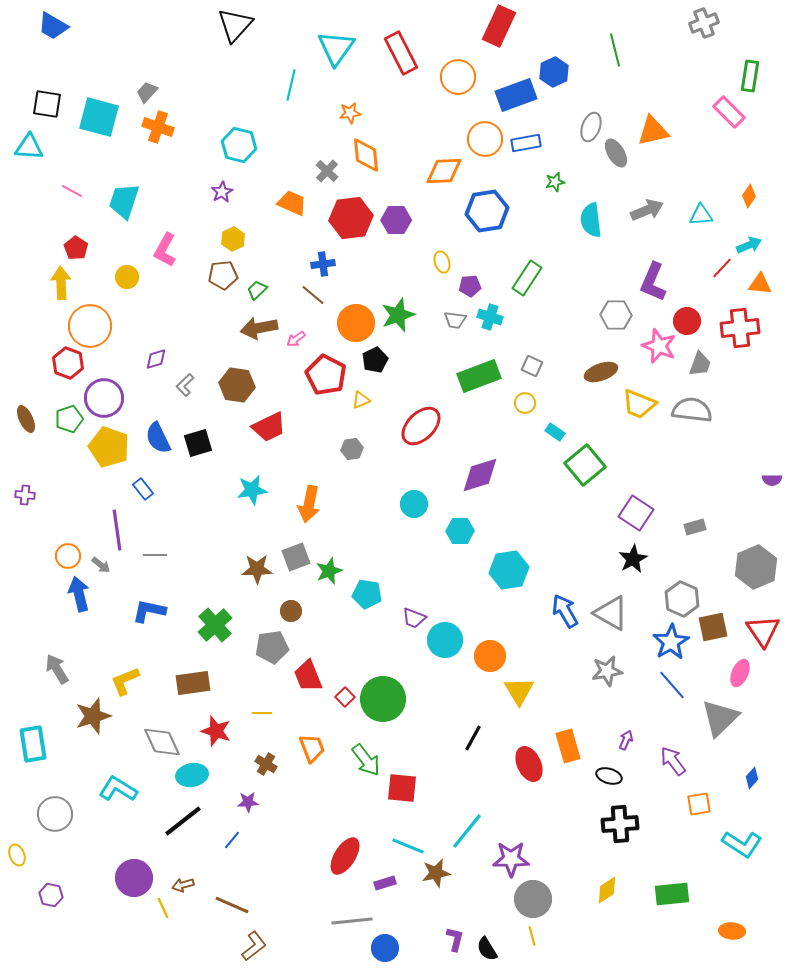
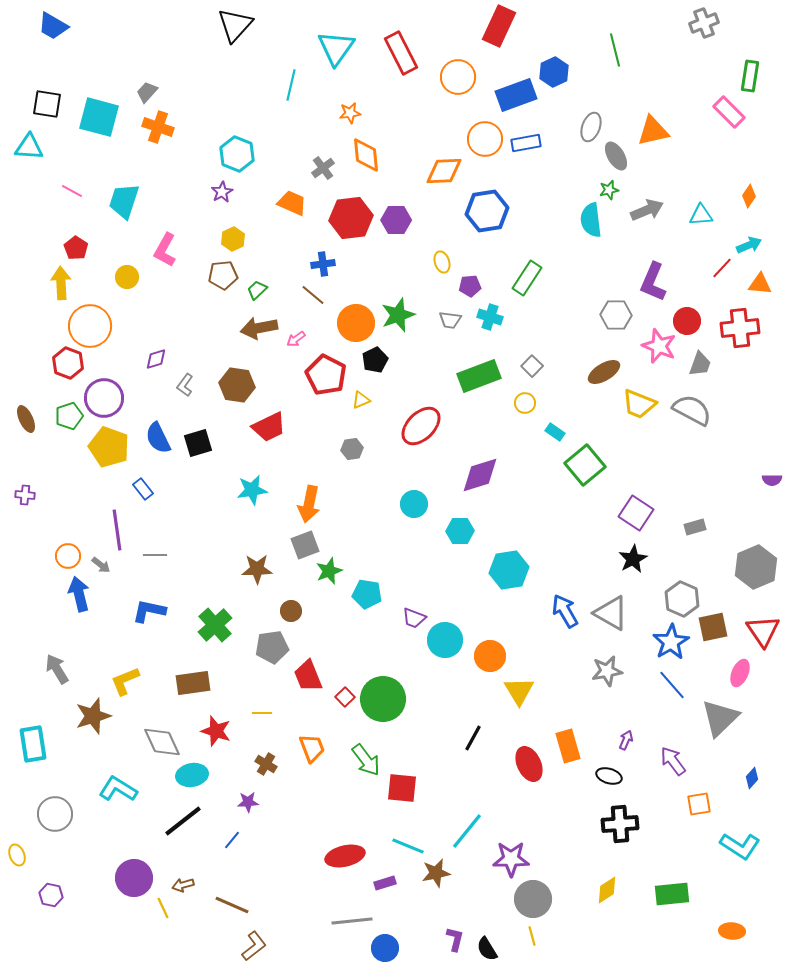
cyan hexagon at (239, 145): moved 2 px left, 9 px down; rotated 8 degrees clockwise
gray ellipse at (616, 153): moved 3 px down
gray cross at (327, 171): moved 4 px left, 3 px up; rotated 10 degrees clockwise
green star at (555, 182): moved 54 px right, 8 px down
gray trapezoid at (455, 320): moved 5 px left
gray square at (532, 366): rotated 20 degrees clockwise
brown ellipse at (601, 372): moved 3 px right; rotated 12 degrees counterclockwise
gray L-shape at (185, 385): rotated 10 degrees counterclockwise
gray semicircle at (692, 410): rotated 21 degrees clockwise
green pentagon at (69, 419): moved 3 px up
gray square at (296, 557): moved 9 px right, 12 px up
cyan L-shape at (742, 844): moved 2 px left, 2 px down
red ellipse at (345, 856): rotated 45 degrees clockwise
